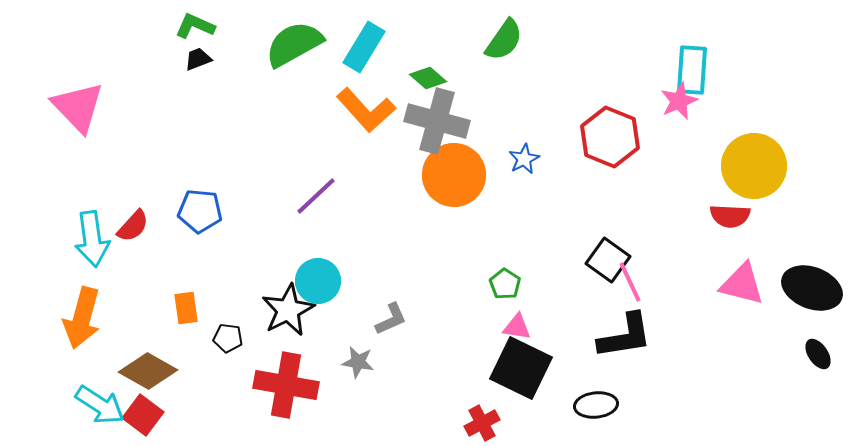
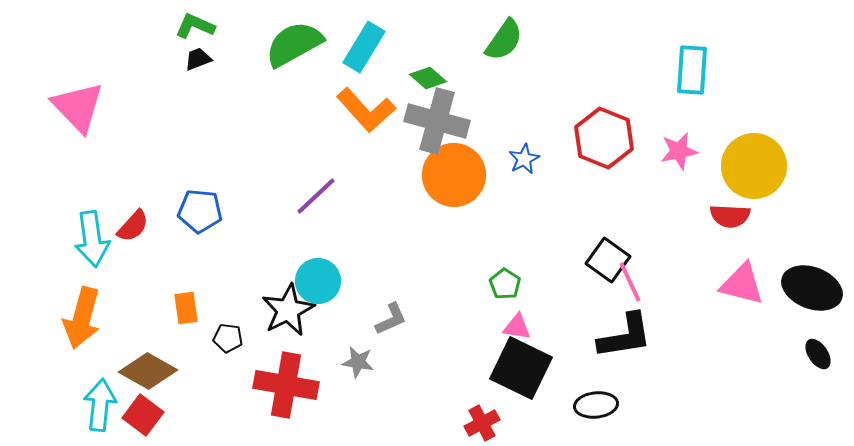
pink star at (679, 101): moved 50 px down; rotated 12 degrees clockwise
red hexagon at (610, 137): moved 6 px left, 1 px down
cyan arrow at (100, 405): rotated 117 degrees counterclockwise
